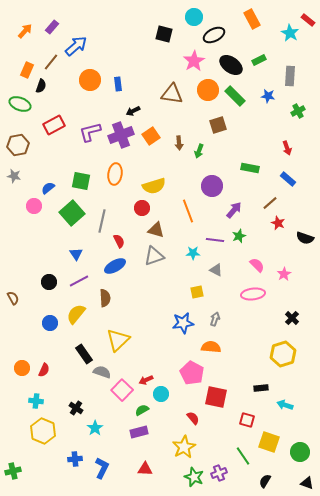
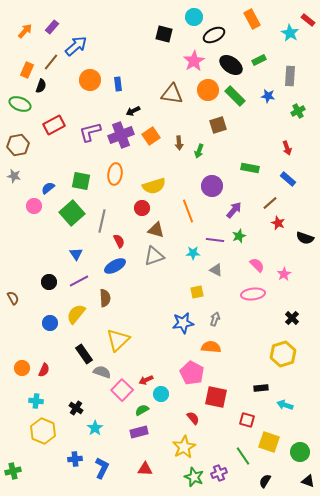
black triangle at (307, 483): moved 1 px right, 2 px up
